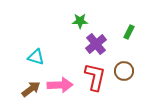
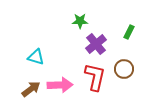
brown circle: moved 2 px up
